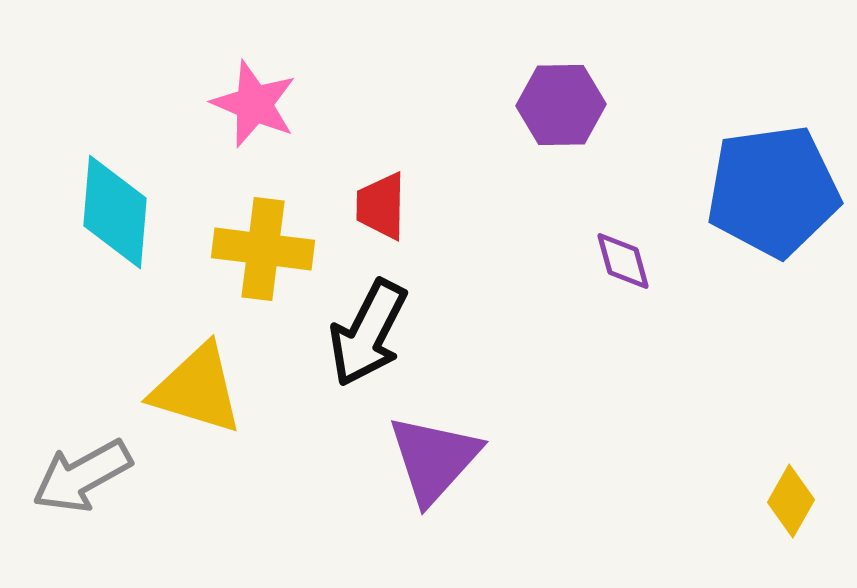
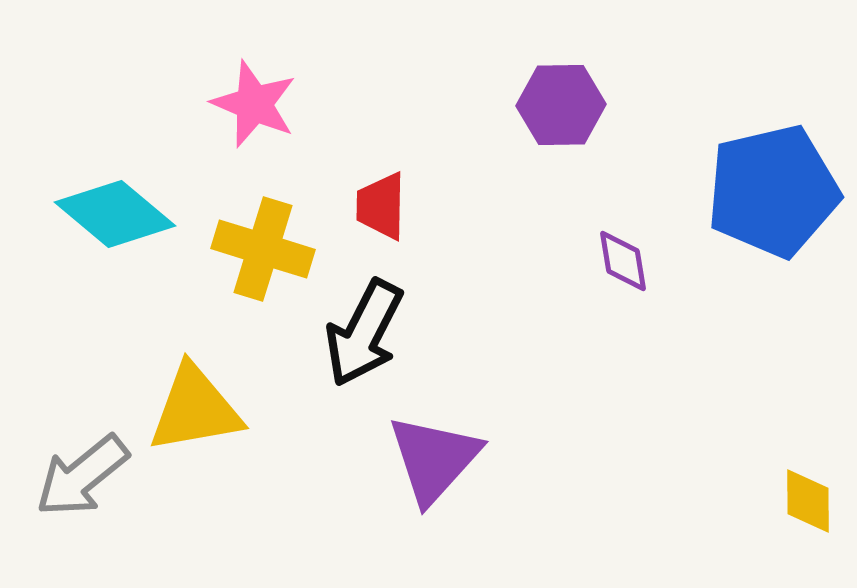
blue pentagon: rotated 5 degrees counterclockwise
cyan diamond: moved 2 px down; rotated 55 degrees counterclockwise
yellow cross: rotated 10 degrees clockwise
purple diamond: rotated 6 degrees clockwise
black arrow: moved 4 px left
yellow triangle: moved 2 px left, 20 px down; rotated 27 degrees counterclockwise
gray arrow: rotated 10 degrees counterclockwise
yellow diamond: moved 17 px right; rotated 30 degrees counterclockwise
